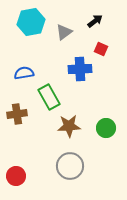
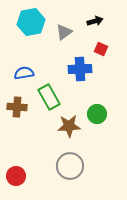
black arrow: rotated 21 degrees clockwise
brown cross: moved 7 px up; rotated 12 degrees clockwise
green circle: moved 9 px left, 14 px up
